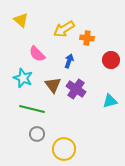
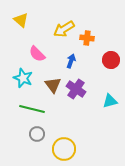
blue arrow: moved 2 px right
